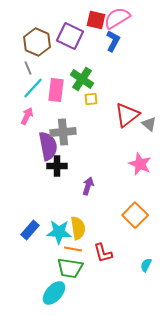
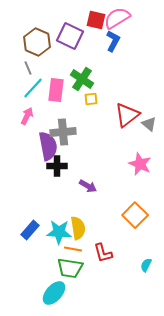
purple arrow: rotated 102 degrees clockwise
